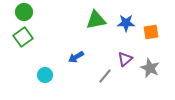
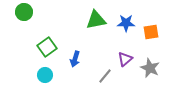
green square: moved 24 px right, 10 px down
blue arrow: moved 1 px left, 2 px down; rotated 42 degrees counterclockwise
